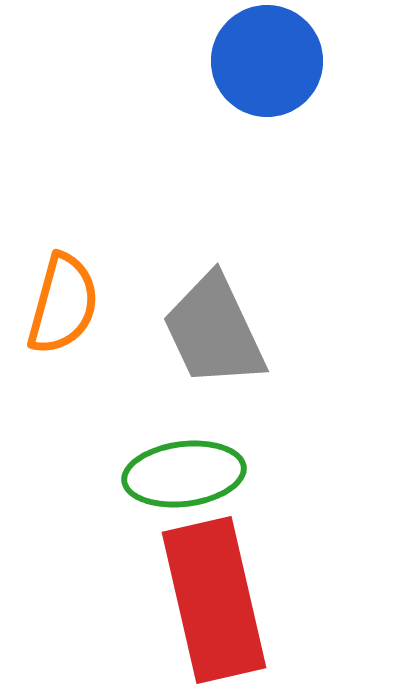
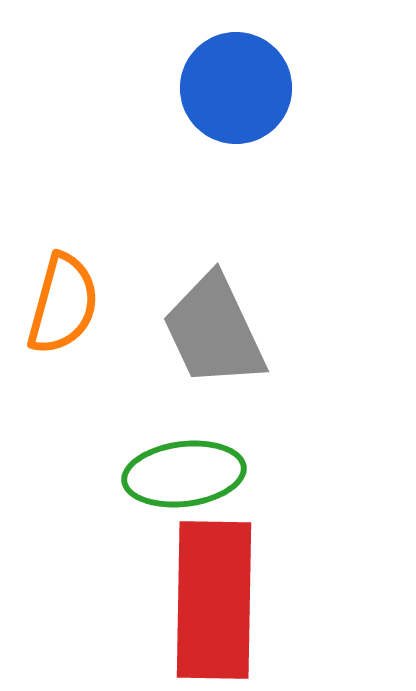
blue circle: moved 31 px left, 27 px down
red rectangle: rotated 14 degrees clockwise
